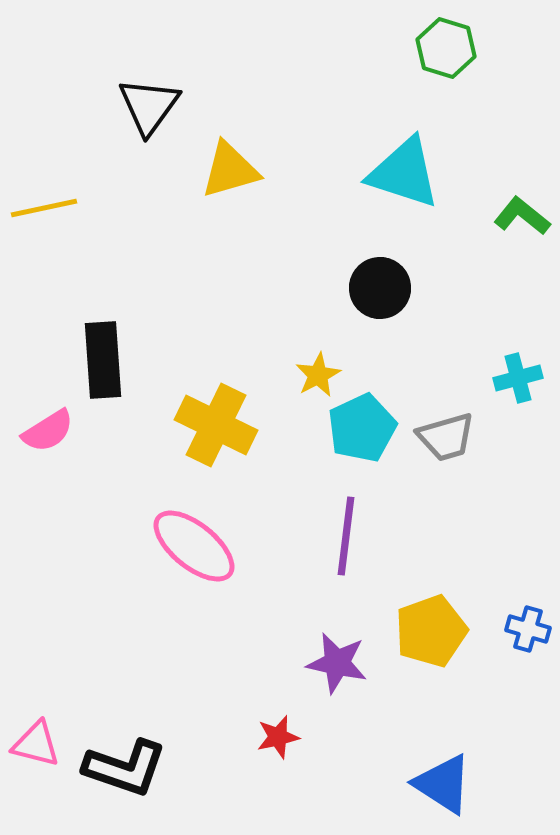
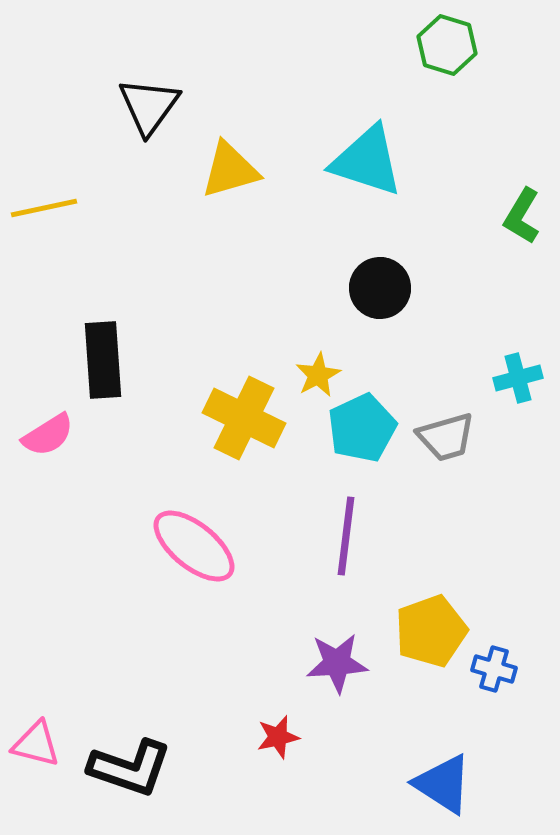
green hexagon: moved 1 px right, 3 px up
cyan triangle: moved 37 px left, 12 px up
green L-shape: rotated 98 degrees counterclockwise
yellow cross: moved 28 px right, 7 px up
pink semicircle: moved 4 px down
blue cross: moved 34 px left, 40 px down
purple star: rotated 16 degrees counterclockwise
black L-shape: moved 5 px right
